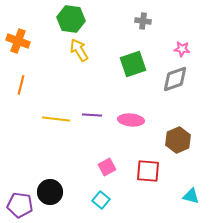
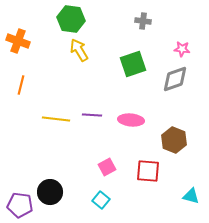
brown hexagon: moved 4 px left; rotated 15 degrees counterclockwise
